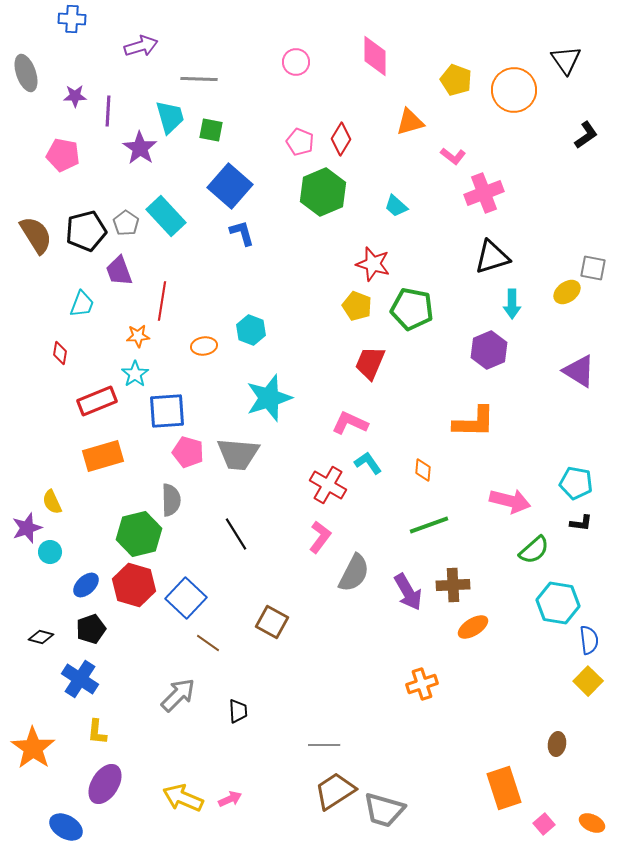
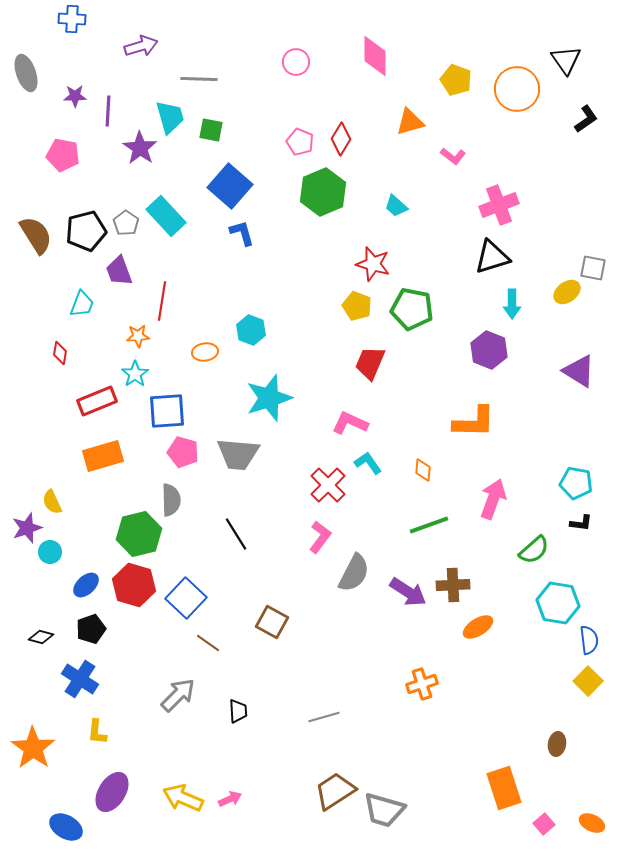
orange circle at (514, 90): moved 3 px right, 1 px up
black L-shape at (586, 135): moved 16 px up
pink cross at (484, 193): moved 15 px right, 12 px down
orange ellipse at (204, 346): moved 1 px right, 6 px down
purple hexagon at (489, 350): rotated 15 degrees counterclockwise
pink pentagon at (188, 452): moved 5 px left
red cross at (328, 485): rotated 15 degrees clockwise
pink arrow at (510, 501): moved 17 px left, 2 px up; rotated 84 degrees counterclockwise
purple arrow at (408, 592): rotated 27 degrees counterclockwise
orange ellipse at (473, 627): moved 5 px right
gray line at (324, 745): moved 28 px up; rotated 16 degrees counterclockwise
purple ellipse at (105, 784): moved 7 px right, 8 px down
